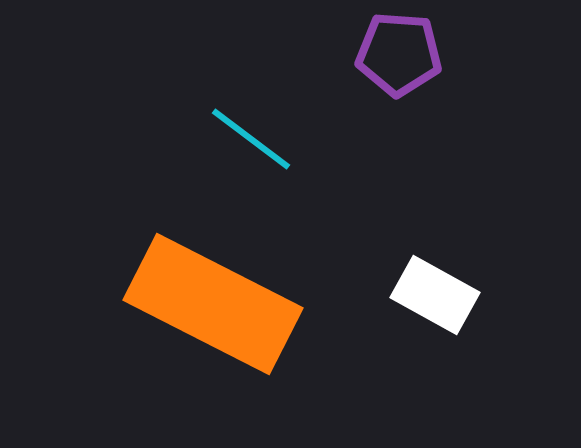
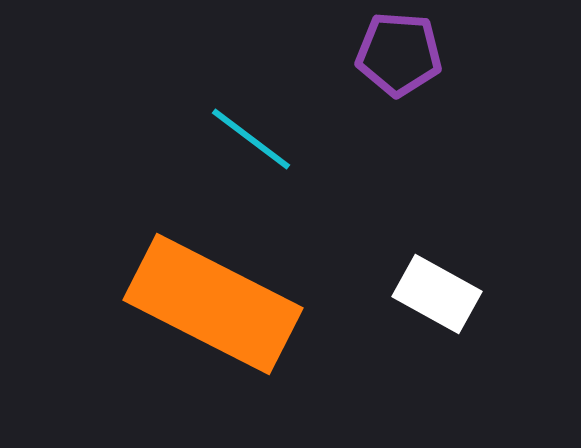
white rectangle: moved 2 px right, 1 px up
